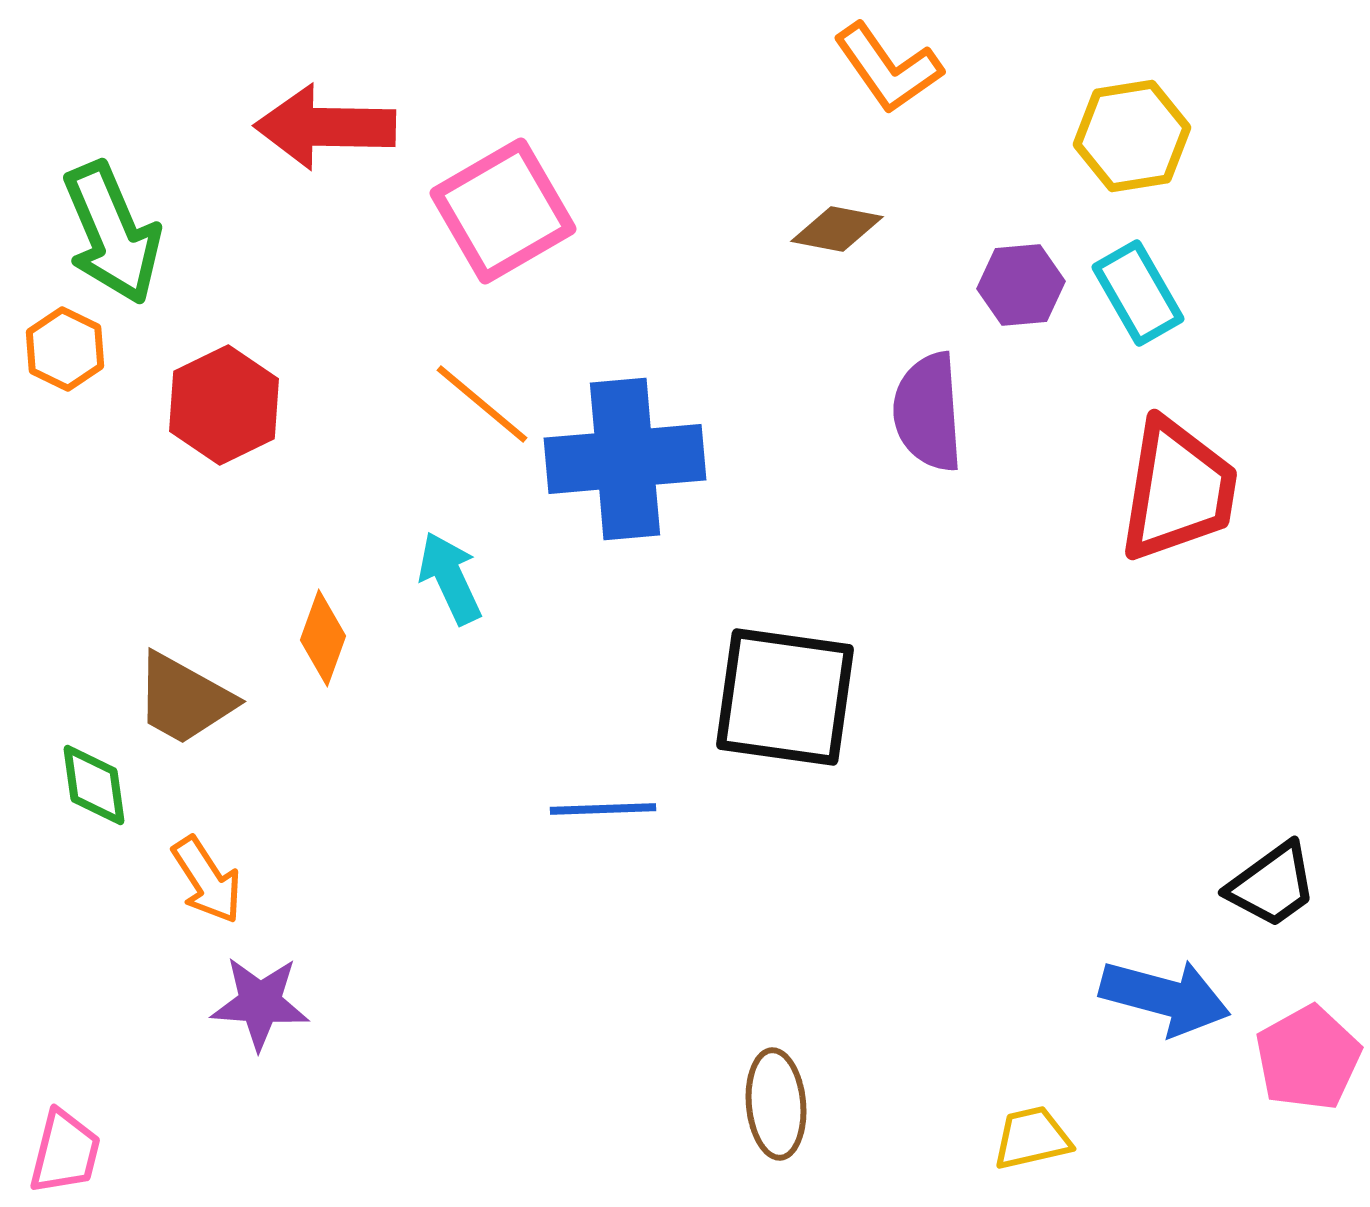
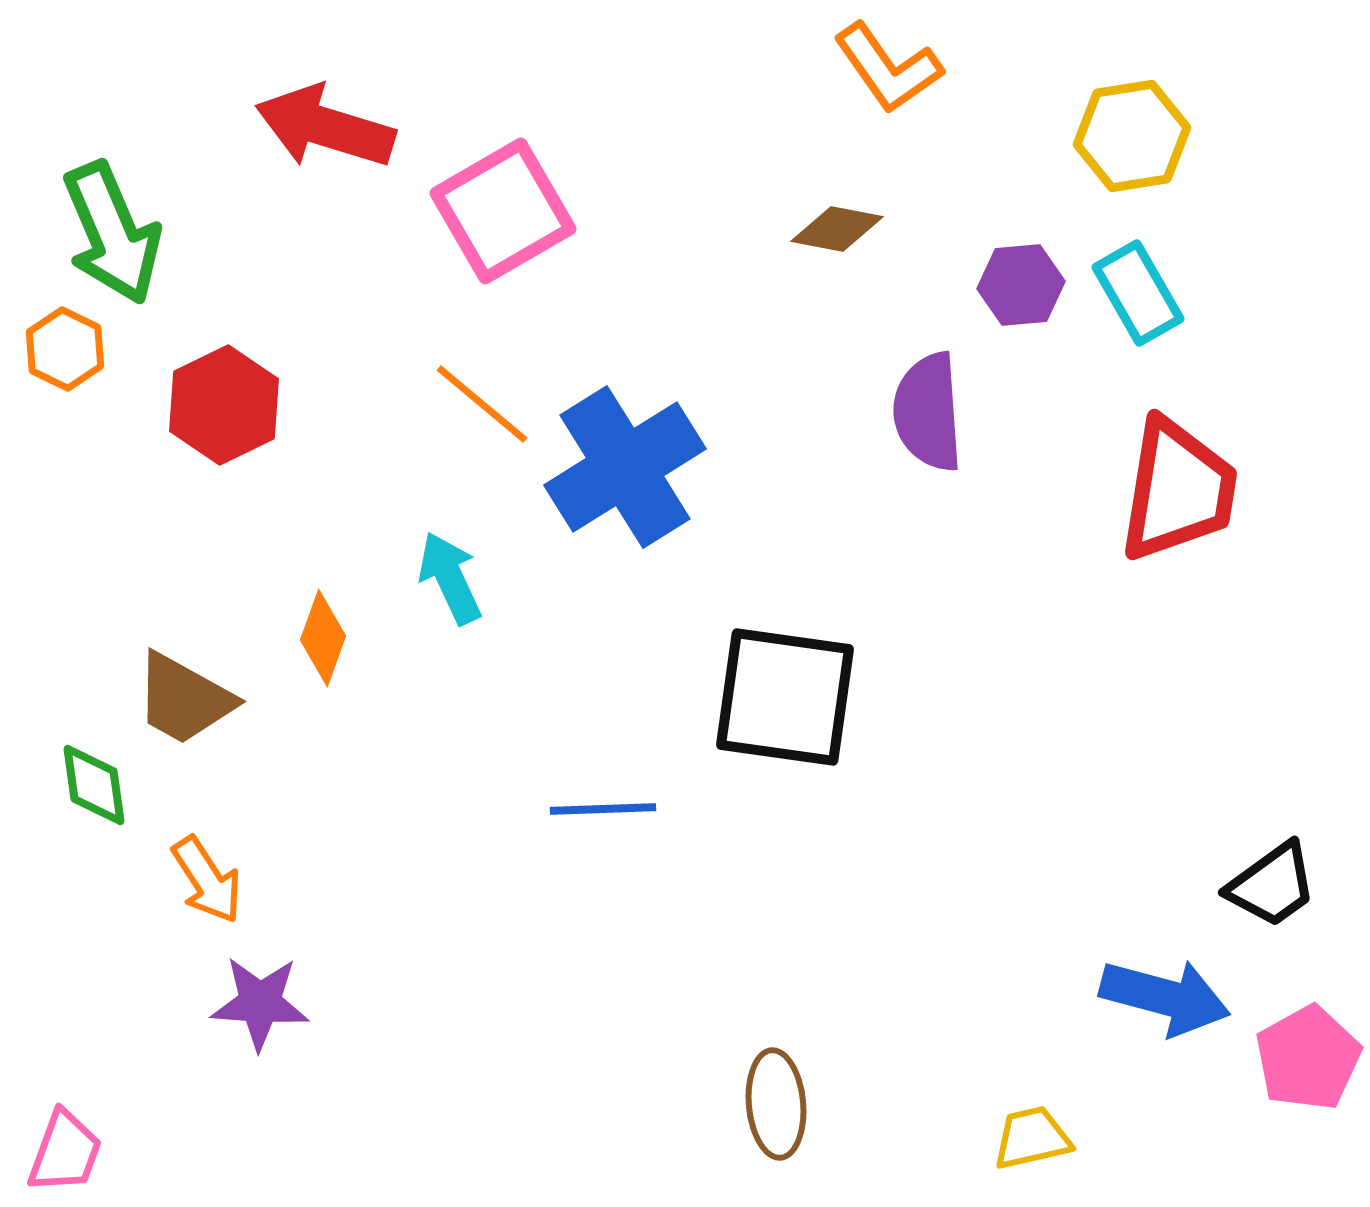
red arrow: rotated 16 degrees clockwise
blue cross: moved 8 px down; rotated 27 degrees counterclockwise
pink trapezoid: rotated 6 degrees clockwise
